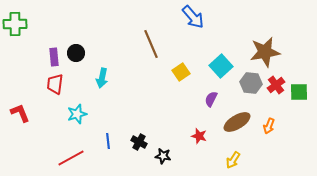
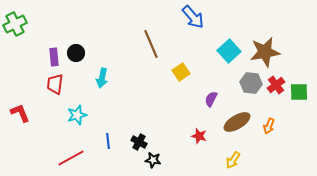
green cross: rotated 25 degrees counterclockwise
cyan square: moved 8 px right, 15 px up
cyan star: moved 1 px down
black star: moved 10 px left, 4 px down
